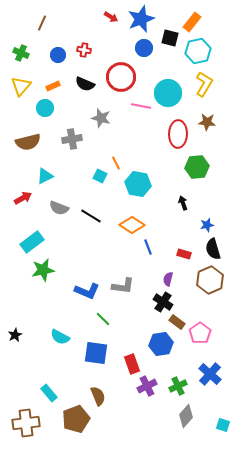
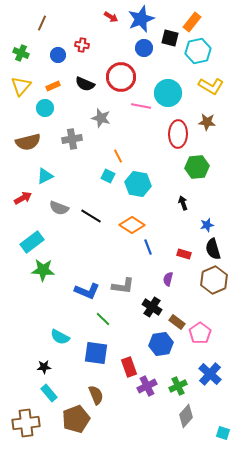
red cross at (84, 50): moved 2 px left, 5 px up
yellow L-shape at (204, 84): moved 7 px right, 2 px down; rotated 90 degrees clockwise
orange line at (116, 163): moved 2 px right, 7 px up
cyan square at (100, 176): moved 8 px right
green star at (43, 270): rotated 15 degrees clockwise
brown hexagon at (210, 280): moved 4 px right
black cross at (163, 302): moved 11 px left, 5 px down
black star at (15, 335): moved 29 px right, 32 px down; rotated 24 degrees clockwise
red rectangle at (132, 364): moved 3 px left, 3 px down
brown semicircle at (98, 396): moved 2 px left, 1 px up
cyan square at (223, 425): moved 8 px down
